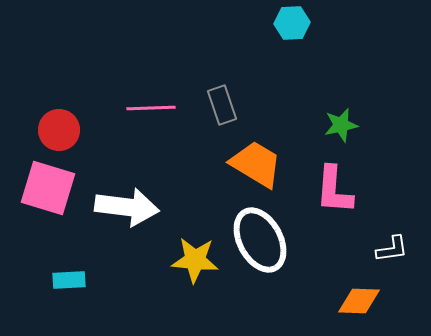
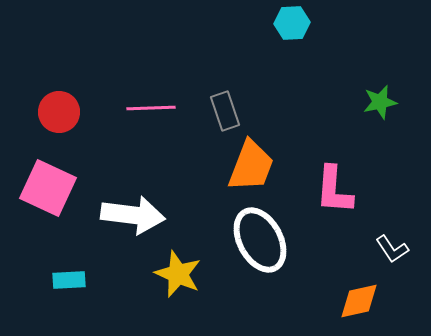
gray rectangle: moved 3 px right, 6 px down
green star: moved 39 px right, 23 px up
red circle: moved 18 px up
orange trapezoid: moved 5 px left, 2 px down; rotated 80 degrees clockwise
pink square: rotated 8 degrees clockwise
white arrow: moved 6 px right, 8 px down
white L-shape: rotated 64 degrees clockwise
yellow star: moved 17 px left, 14 px down; rotated 18 degrees clockwise
orange diamond: rotated 15 degrees counterclockwise
